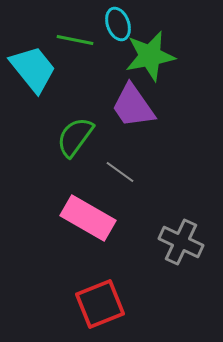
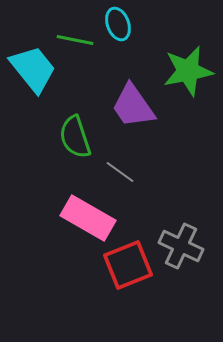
green star: moved 38 px right, 15 px down
green semicircle: rotated 54 degrees counterclockwise
gray cross: moved 4 px down
red square: moved 28 px right, 39 px up
